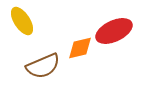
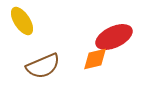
red ellipse: moved 6 px down
orange diamond: moved 15 px right, 11 px down
